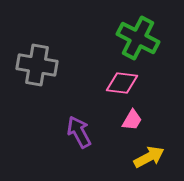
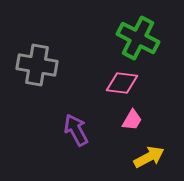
purple arrow: moved 3 px left, 2 px up
